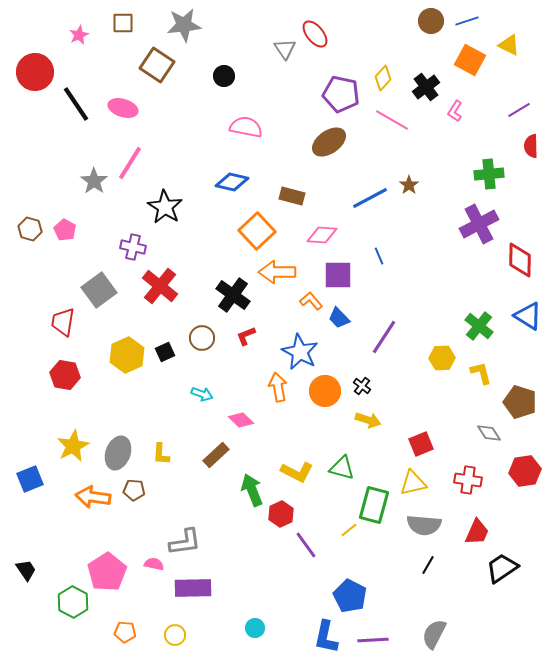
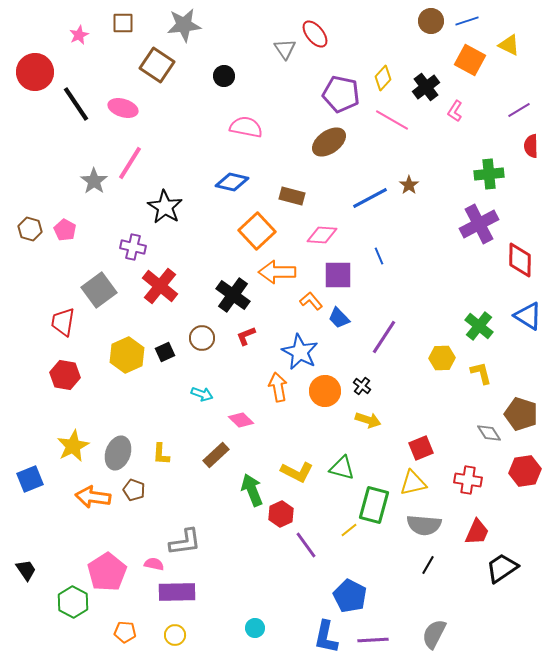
brown pentagon at (520, 402): moved 1 px right, 12 px down
red square at (421, 444): moved 4 px down
brown pentagon at (134, 490): rotated 15 degrees clockwise
purple rectangle at (193, 588): moved 16 px left, 4 px down
